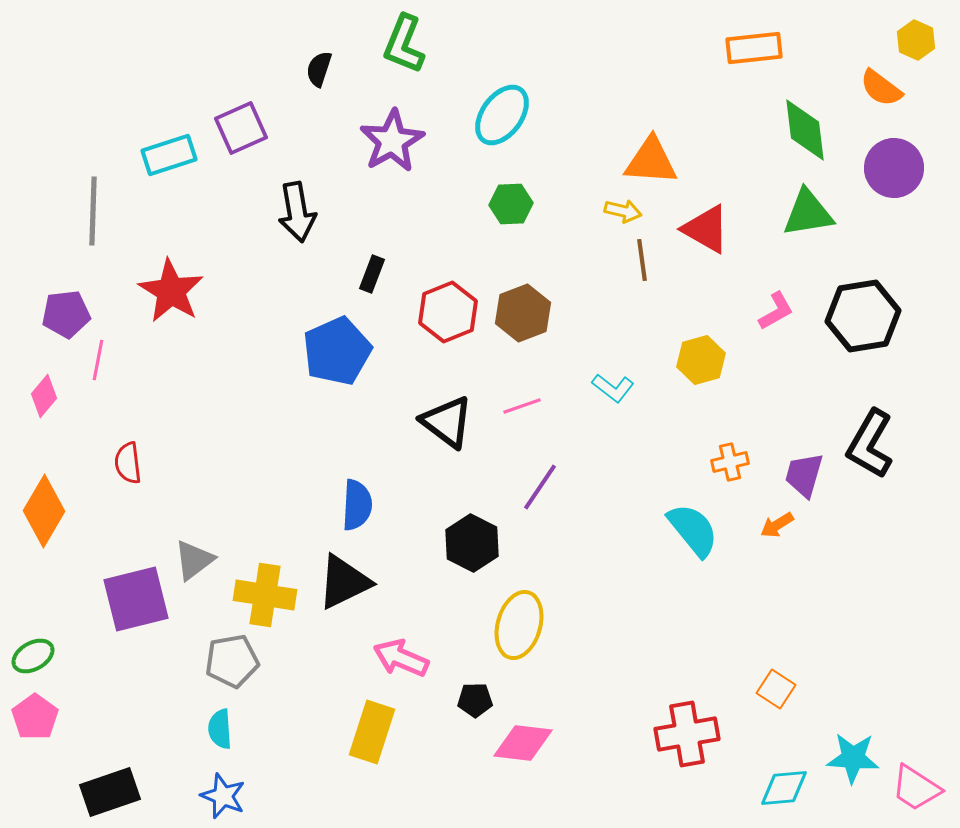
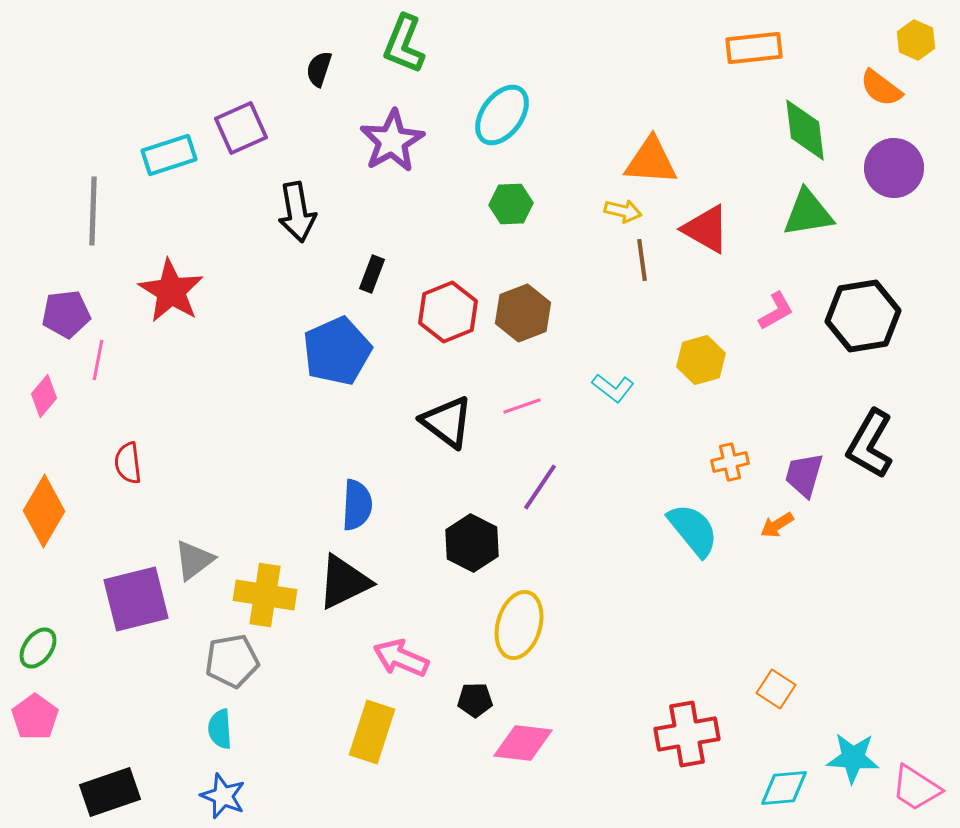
green ellipse at (33, 656): moved 5 px right, 8 px up; rotated 24 degrees counterclockwise
